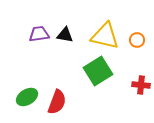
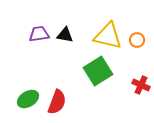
yellow triangle: moved 3 px right
red cross: rotated 18 degrees clockwise
green ellipse: moved 1 px right, 2 px down
